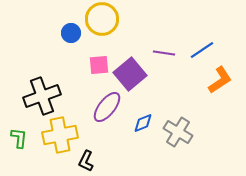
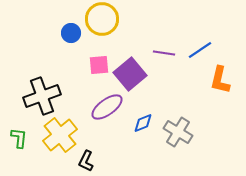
blue line: moved 2 px left
orange L-shape: rotated 136 degrees clockwise
purple ellipse: rotated 16 degrees clockwise
yellow cross: rotated 28 degrees counterclockwise
